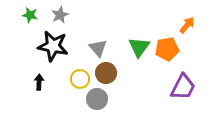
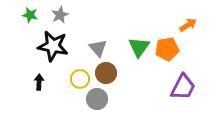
orange arrow: moved 1 px right; rotated 18 degrees clockwise
